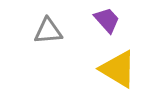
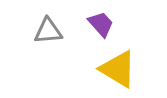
purple trapezoid: moved 6 px left, 4 px down
